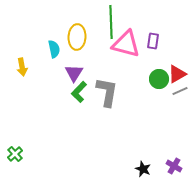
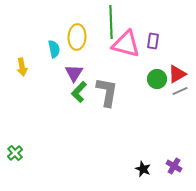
green circle: moved 2 px left
green cross: moved 1 px up
